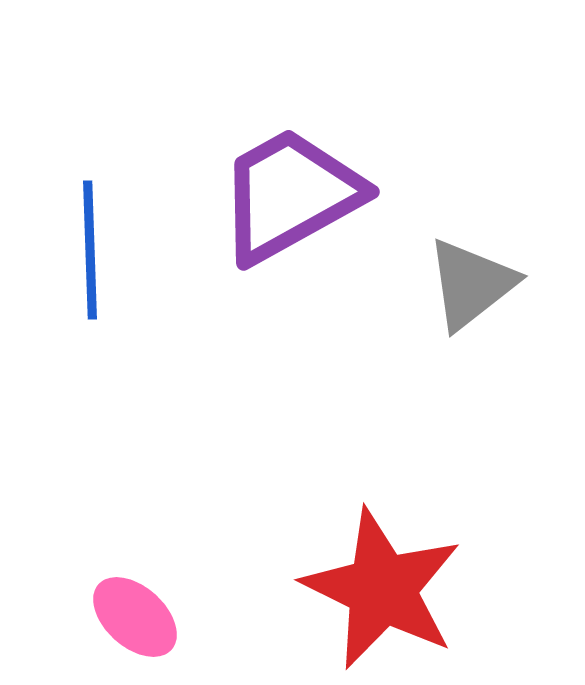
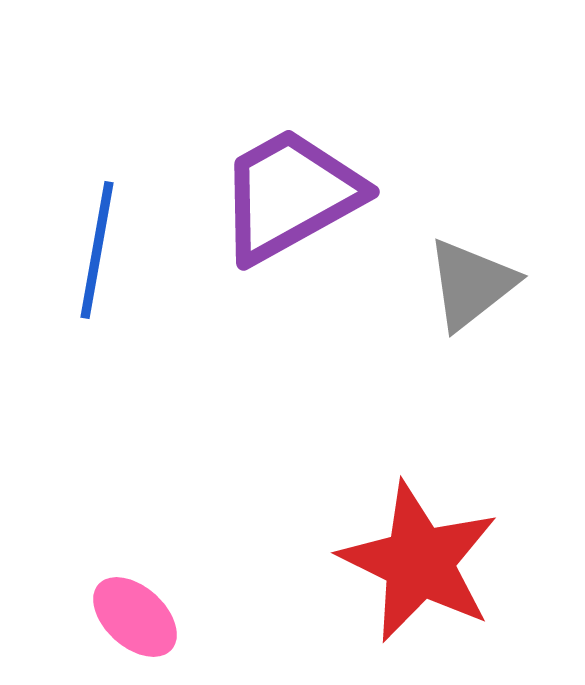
blue line: moved 7 px right; rotated 12 degrees clockwise
red star: moved 37 px right, 27 px up
